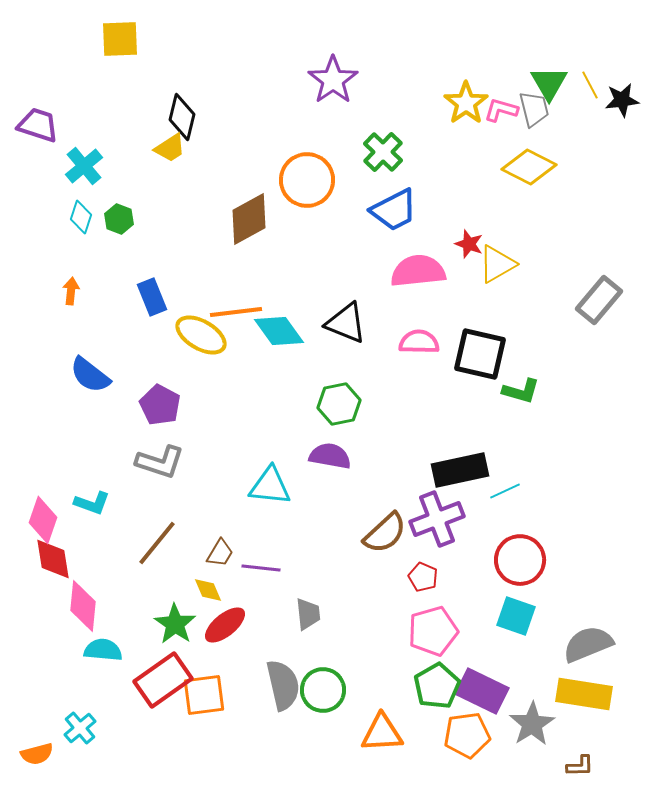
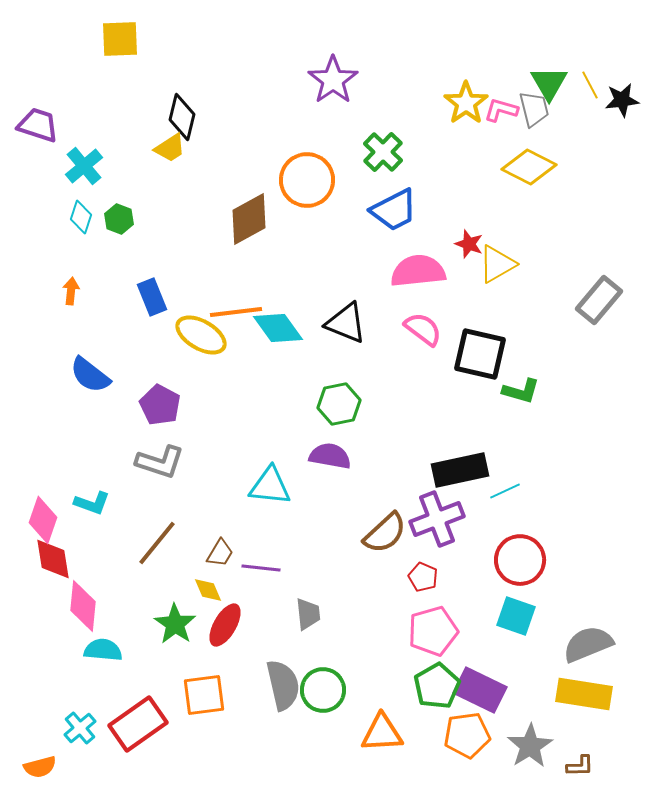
cyan diamond at (279, 331): moved 1 px left, 3 px up
pink semicircle at (419, 342): moved 4 px right, 13 px up; rotated 36 degrees clockwise
red ellipse at (225, 625): rotated 21 degrees counterclockwise
red rectangle at (163, 680): moved 25 px left, 44 px down
purple rectangle at (482, 691): moved 2 px left, 1 px up
gray star at (532, 724): moved 2 px left, 22 px down
orange semicircle at (37, 754): moved 3 px right, 13 px down
